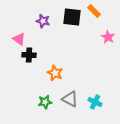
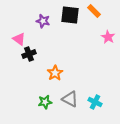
black square: moved 2 px left, 2 px up
black cross: moved 1 px up; rotated 24 degrees counterclockwise
orange star: rotated 14 degrees clockwise
